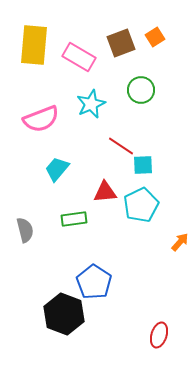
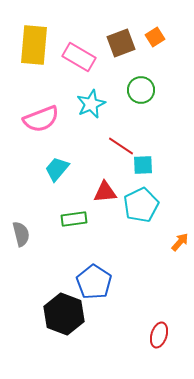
gray semicircle: moved 4 px left, 4 px down
